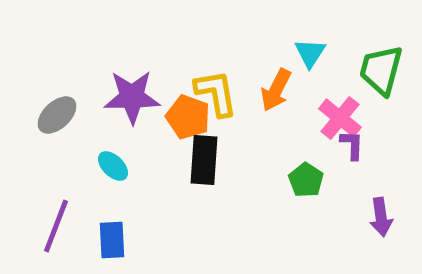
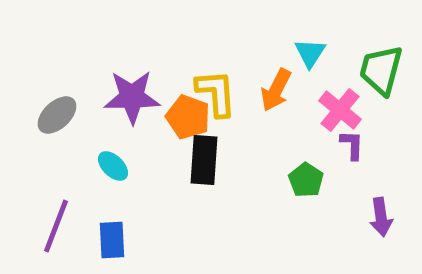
yellow L-shape: rotated 6 degrees clockwise
pink cross: moved 8 px up
